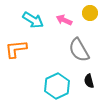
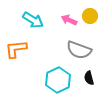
yellow circle: moved 3 px down
pink arrow: moved 5 px right
gray semicircle: rotated 40 degrees counterclockwise
black semicircle: moved 3 px up
cyan hexagon: moved 1 px right, 6 px up
